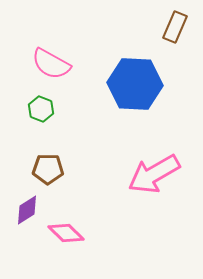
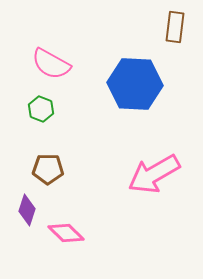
brown rectangle: rotated 16 degrees counterclockwise
purple diamond: rotated 40 degrees counterclockwise
